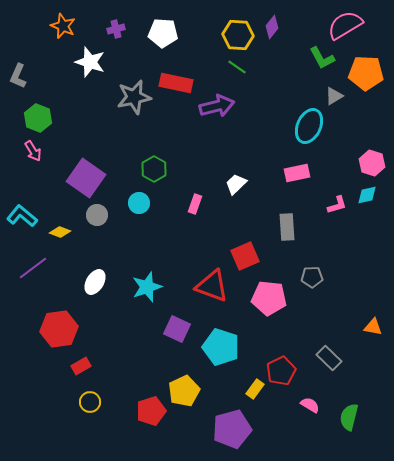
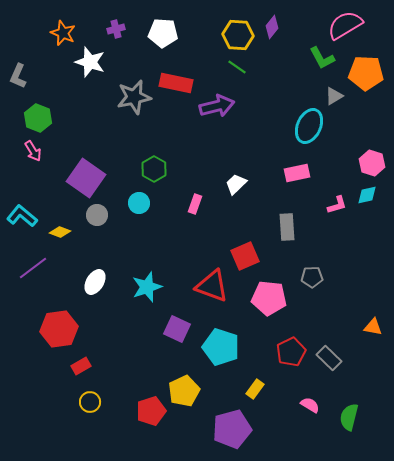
orange star at (63, 26): moved 7 px down
red pentagon at (281, 371): moved 10 px right, 19 px up
